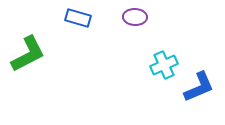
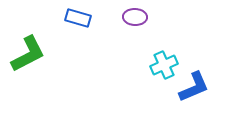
blue L-shape: moved 5 px left
